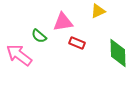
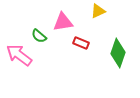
red rectangle: moved 4 px right
green diamond: rotated 20 degrees clockwise
